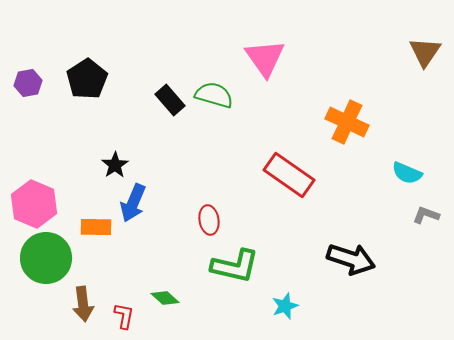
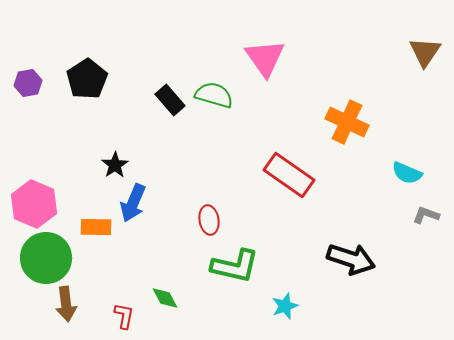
green diamond: rotated 20 degrees clockwise
brown arrow: moved 17 px left
